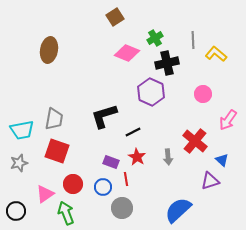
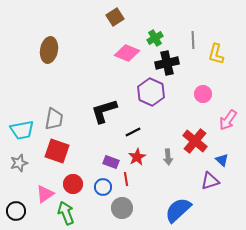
yellow L-shape: rotated 115 degrees counterclockwise
black L-shape: moved 5 px up
red star: rotated 12 degrees clockwise
